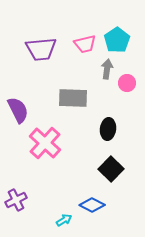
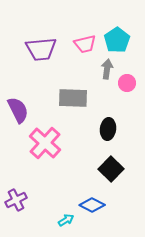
cyan arrow: moved 2 px right
